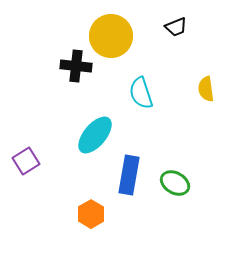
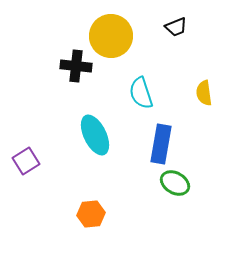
yellow semicircle: moved 2 px left, 4 px down
cyan ellipse: rotated 66 degrees counterclockwise
blue rectangle: moved 32 px right, 31 px up
orange hexagon: rotated 24 degrees clockwise
